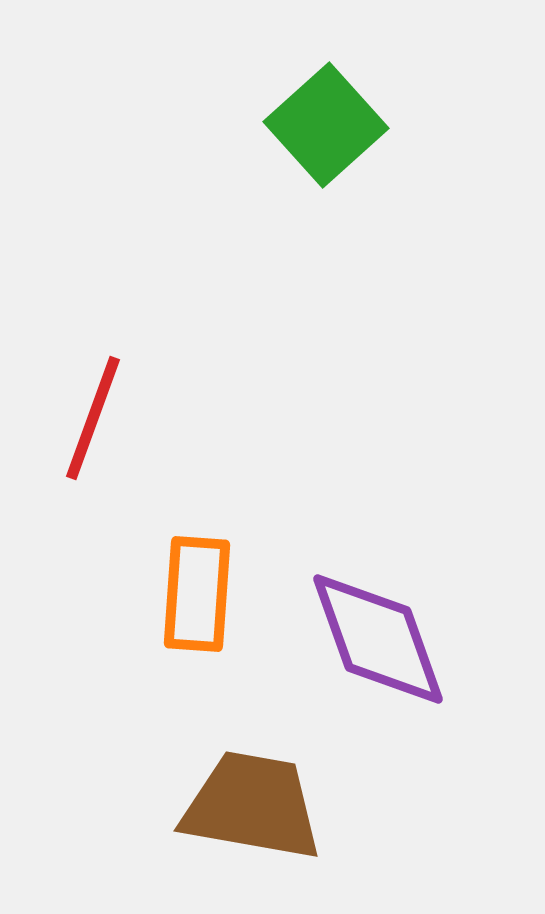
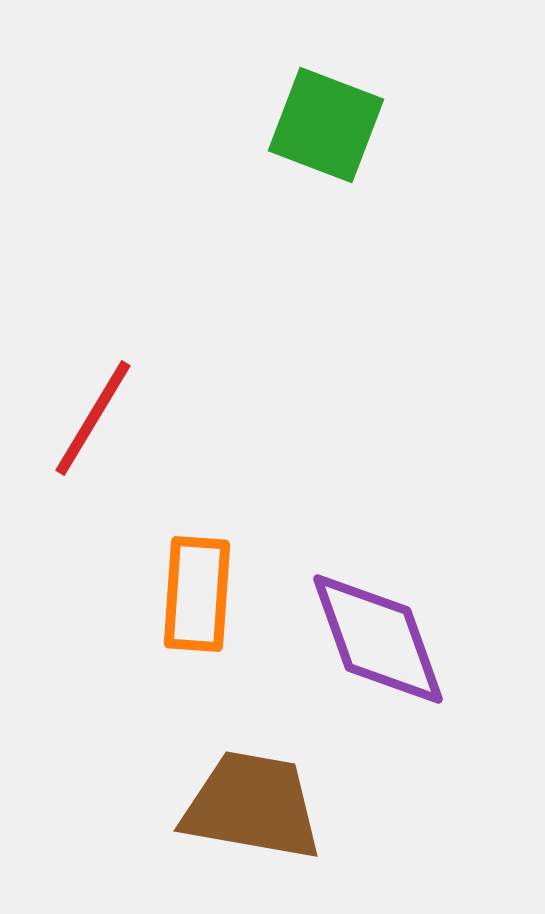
green square: rotated 27 degrees counterclockwise
red line: rotated 11 degrees clockwise
